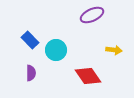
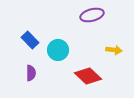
purple ellipse: rotated 10 degrees clockwise
cyan circle: moved 2 px right
red diamond: rotated 12 degrees counterclockwise
